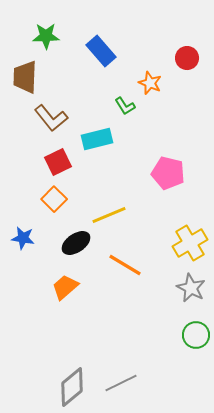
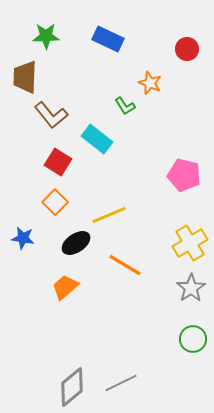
blue rectangle: moved 7 px right, 12 px up; rotated 24 degrees counterclockwise
red circle: moved 9 px up
brown L-shape: moved 3 px up
cyan rectangle: rotated 52 degrees clockwise
red square: rotated 32 degrees counterclockwise
pink pentagon: moved 16 px right, 2 px down
orange square: moved 1 px right, 3 px down
gray star: rotated 12 degrees clockwise
green circle: moved 3 px left, 4 px down
